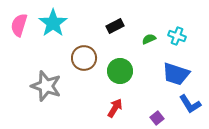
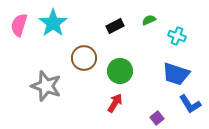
green semicircle: moved 19 px up
red arrow: moved 5 px up
